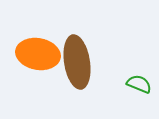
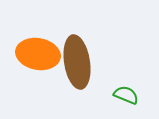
green semicircle: moved 13 px left, 11 px down
